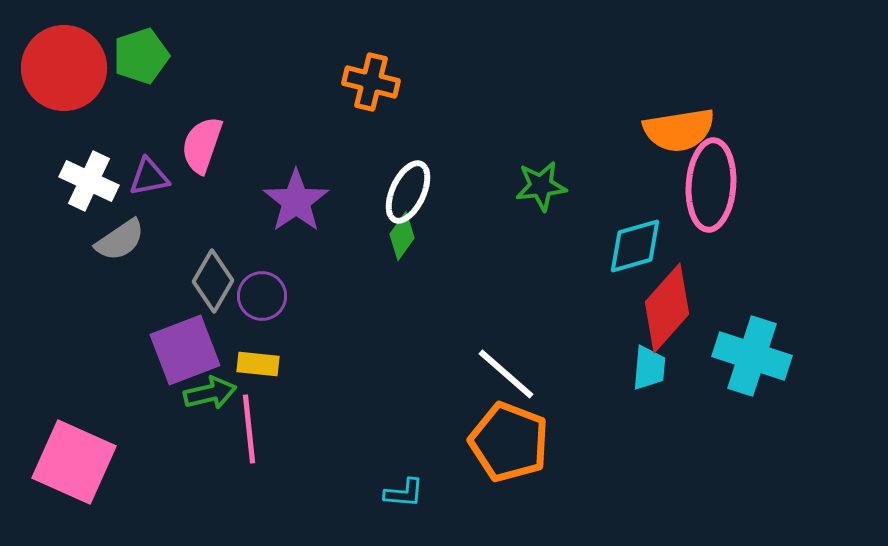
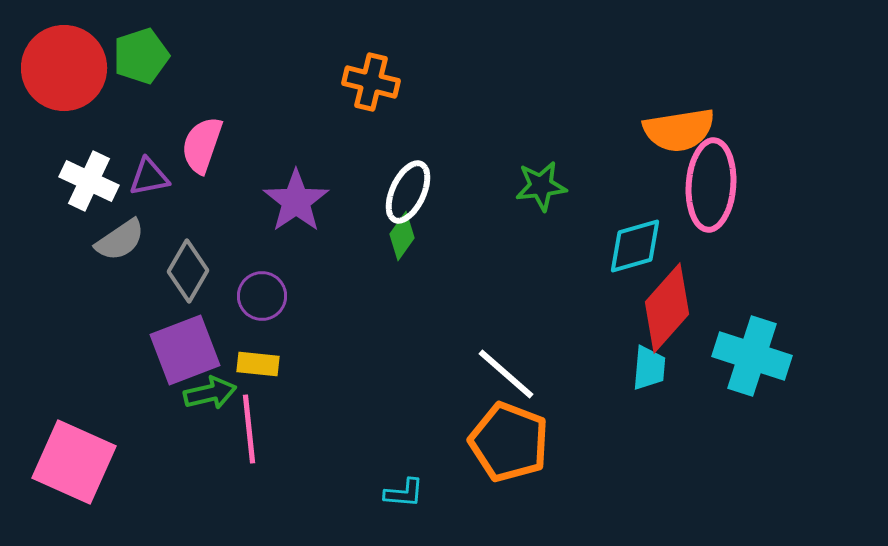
gray diamond: moved 25 px left, 10 px up
